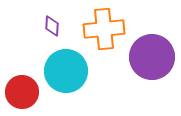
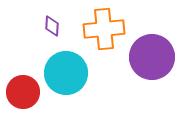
cyan circle: moved 2 px down
red circle: moved 1 px right
